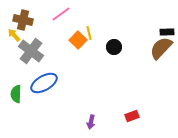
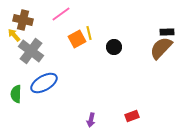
orange square: moved 1 px left, 1 px up; rotated 18 degrees clockwise
purple arrow: moved 2 px up
